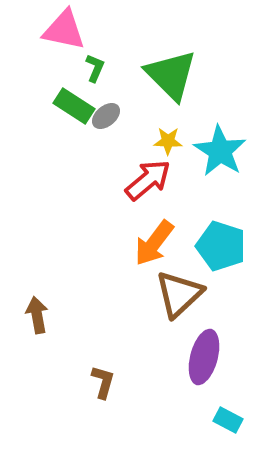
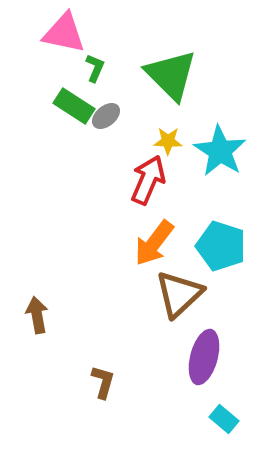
pink triangle: moved 3 px down
red arrow: rotated 27 degrees counterclockwise
cyan rectangle: moved 4 px left, 1 px up; rotated 12 degrees clockwise
